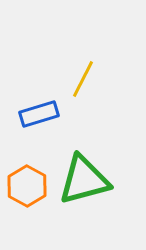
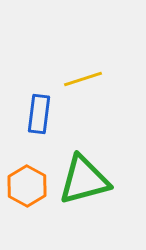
yellow line: rotated 45 degrees clockwise
blue rectangle: rotated 66 degrees counterclockwise
